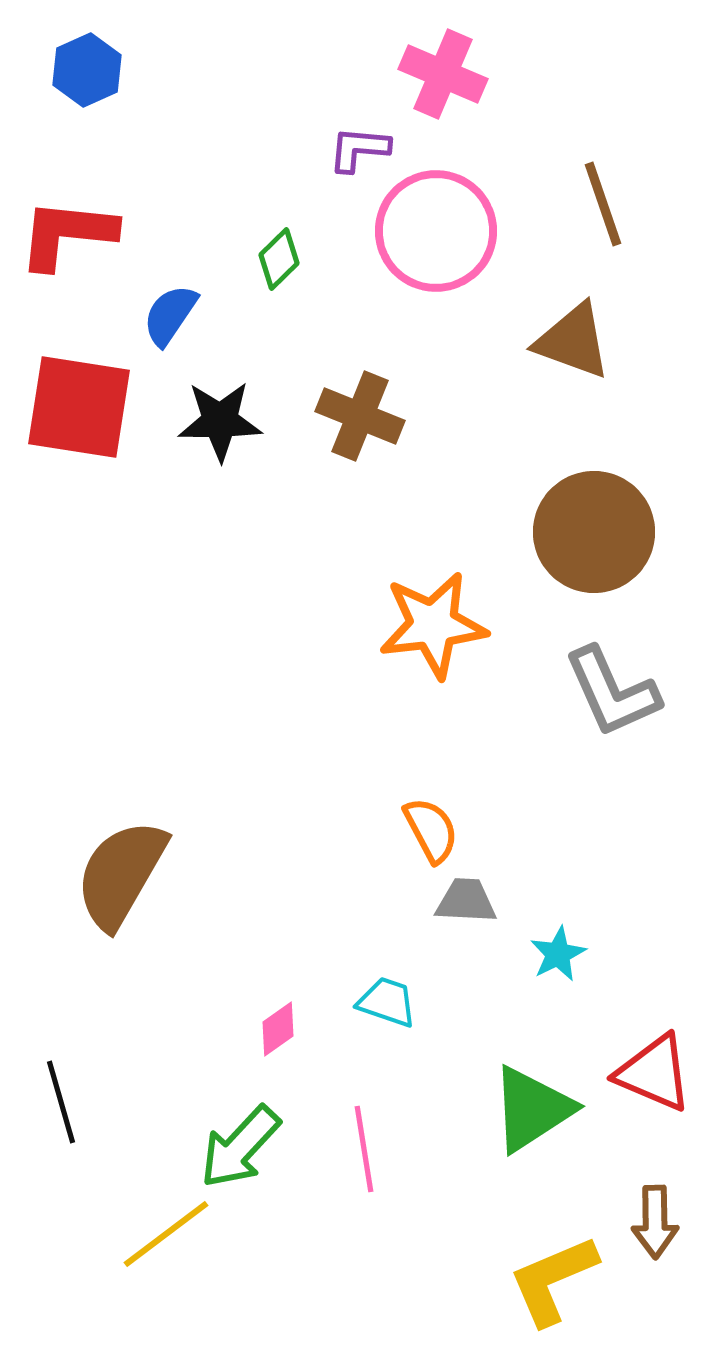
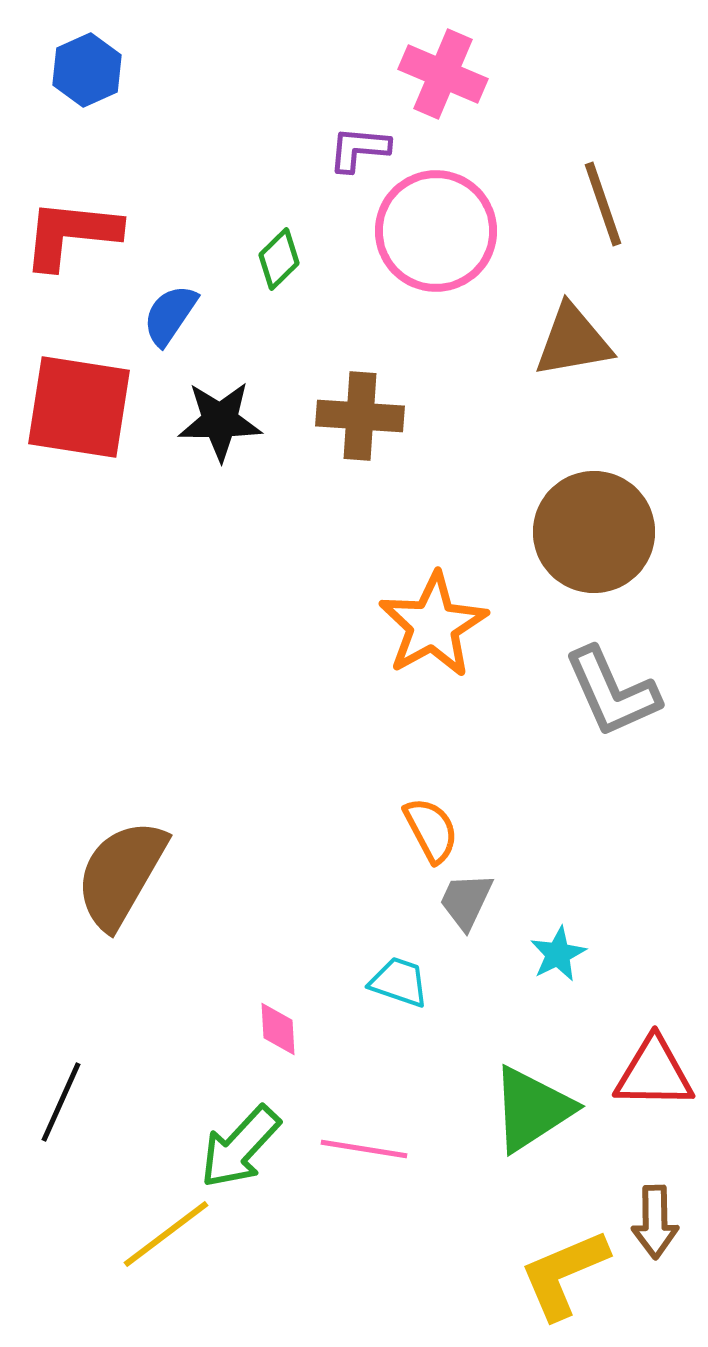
red L-shape: moved 4 px right
brown triangle: rotated 30 degrees counterclockwise
brown cross: rotated 18 degrees counterclockwise
orange star: rotated 22 degrees counterclockwise
gray trapezoid: rotated 68 degrees counterclockwise
cyan trapezoid: moved 12 px right, 20 px up
pink diamond: rotated 58 degrees counterclockwise
red triangle: rotated 22 degrees counterclockwise
black line: rotated 40 degrees clockwise
pink line: rotated 72 degrees counterclockwise
yellow L-shape: moved 11 px right, 6 px up
